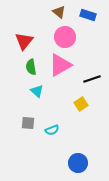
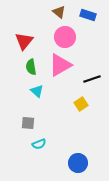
cyan semicircle: moved 13 px left, 14 px down
